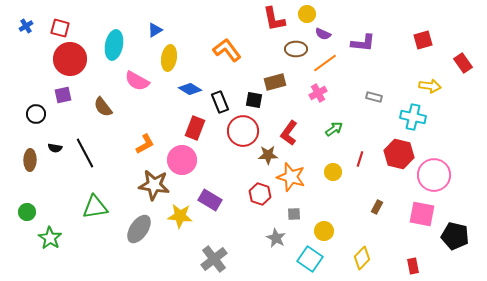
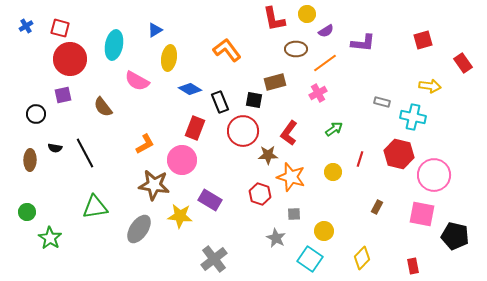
purple semicircle at (323, 34): moved 3 px right, 3 px up; rotated 56 degrees counterclockwise
gray rectangle at (374, 97): moved 8 px right, 5 px down
